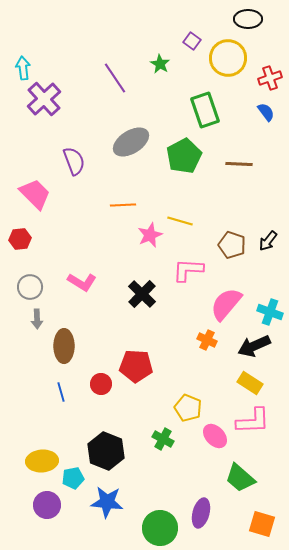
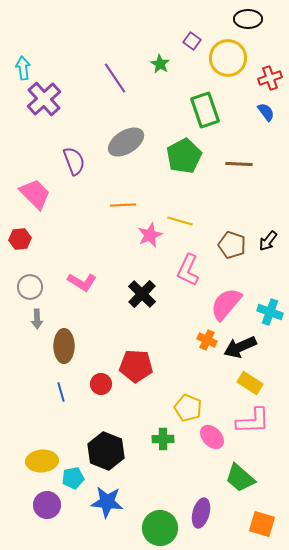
gray ellipse at (131, 142): moved 5 px left
pink L-shape at (188, 270): rotated 68 degrees counterclockwise
black arrow at (254, 346): moved 14 px left, 1 px down
pink ellipse at (215, 436): moved 3 px left, 1 px down
green cross at (163, 439): rotated 30 degrees counterclockwise
